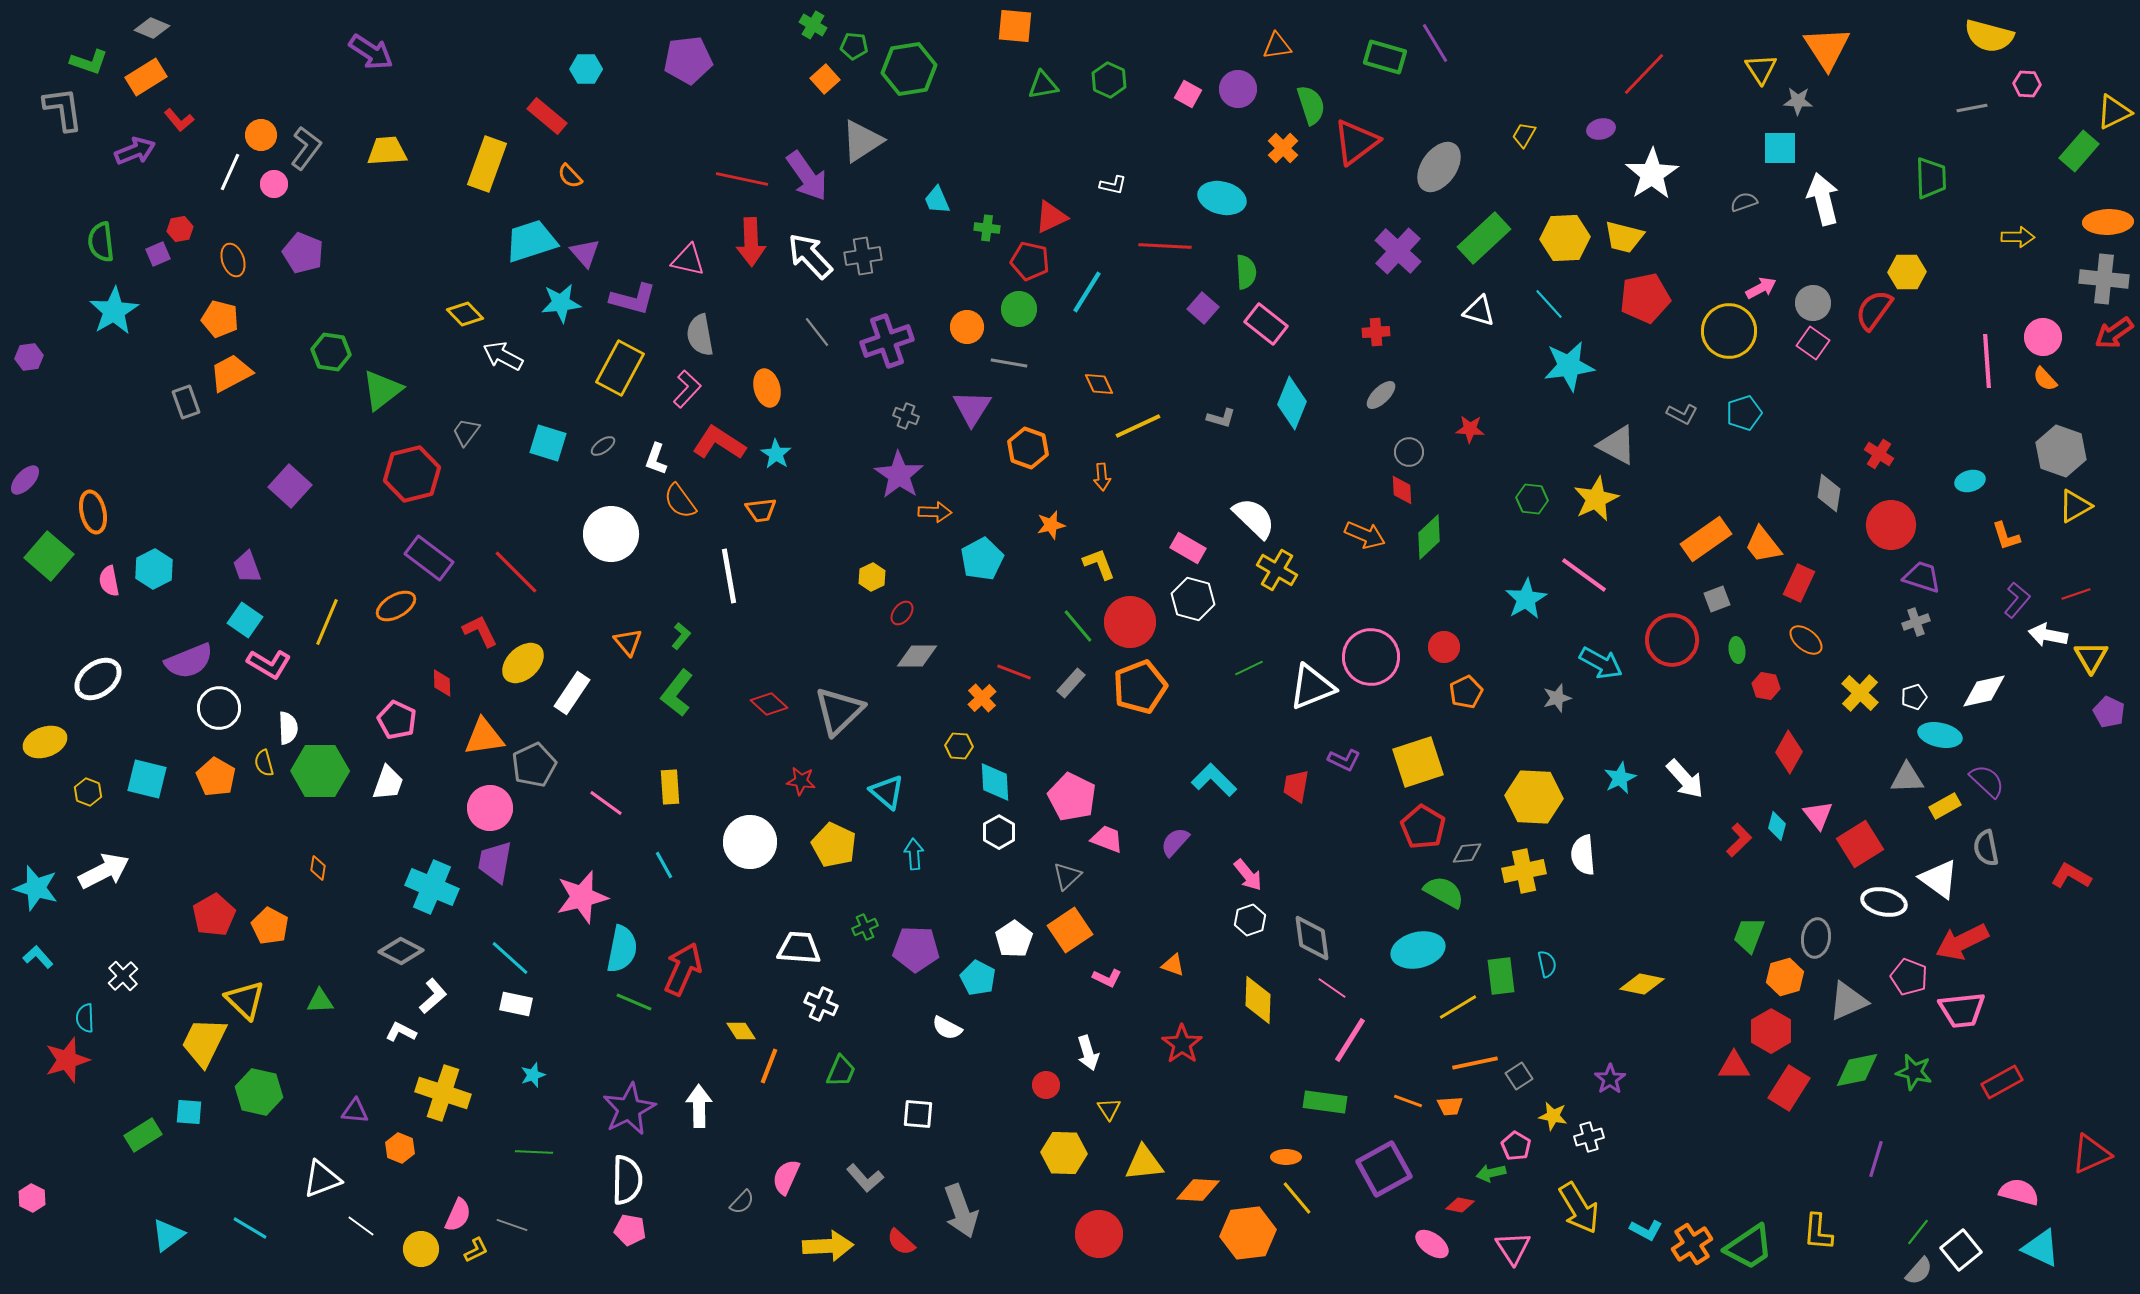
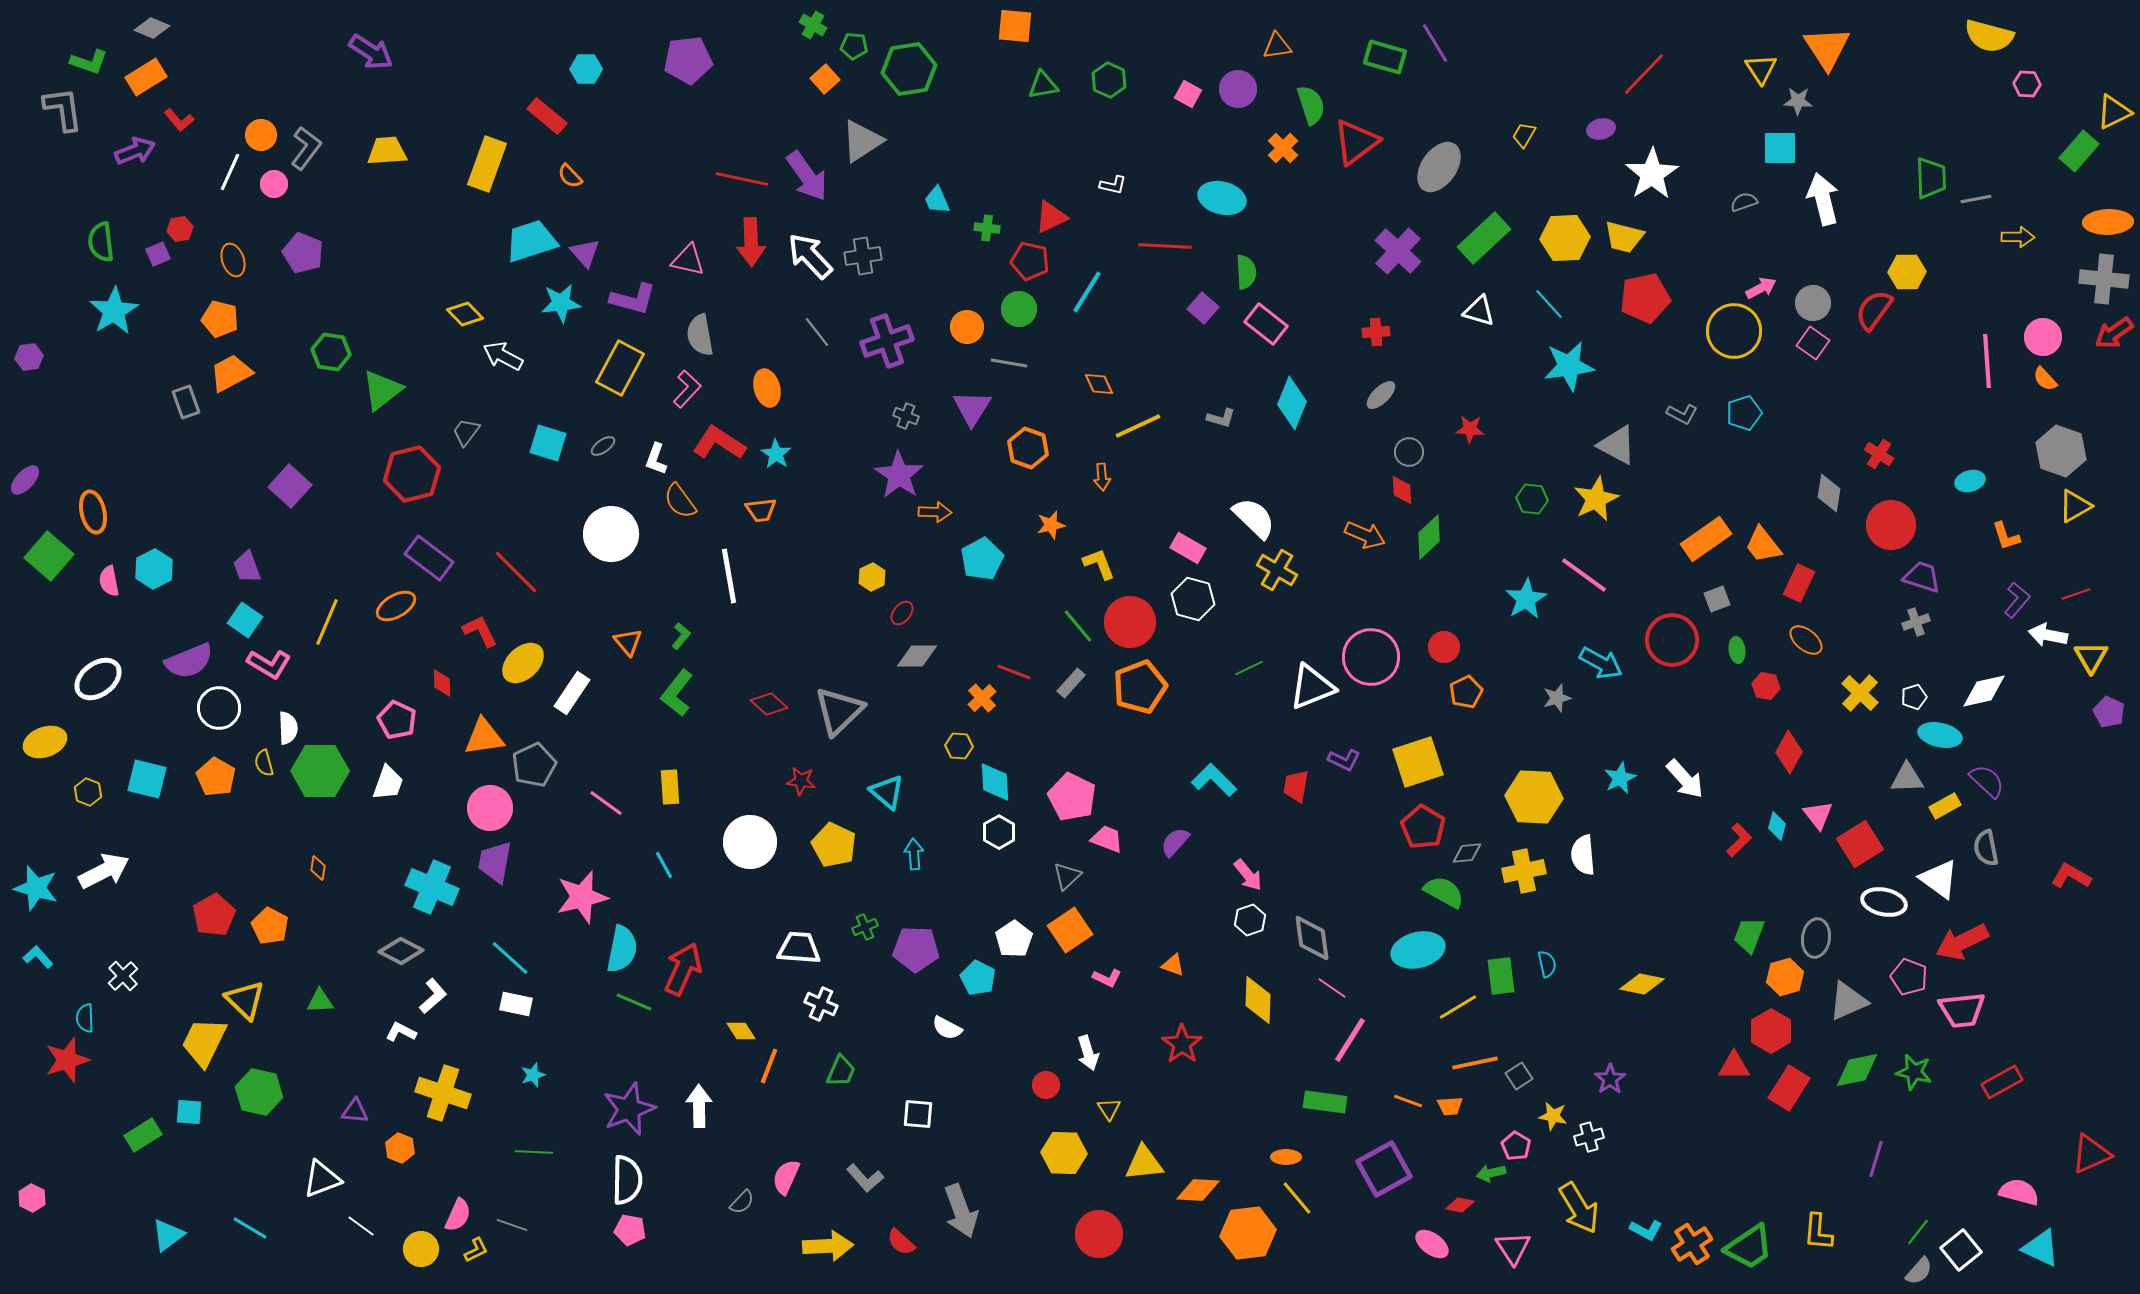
gray line at (1972, 108): moved 4 px right, 91 px down
yellow circle at (1729, 331): moved 5 px right
purple star at (629, 1109): rotated 6 degrees clockwise
